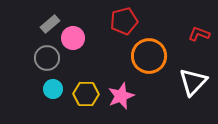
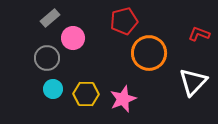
gray rectangle: moved 6 px up
orange circle: moved 3 px up
pink star: moved 2 px right, 3 px down
